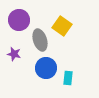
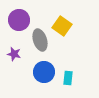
blue circle: moved 2 px left, 4 px down
